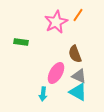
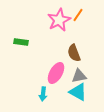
pink star: moved 3 px right, 2 px up
brown semicircle: moved 1 px left, 1 px up
gray triangle: rotated 35 degrees counterclockwise
